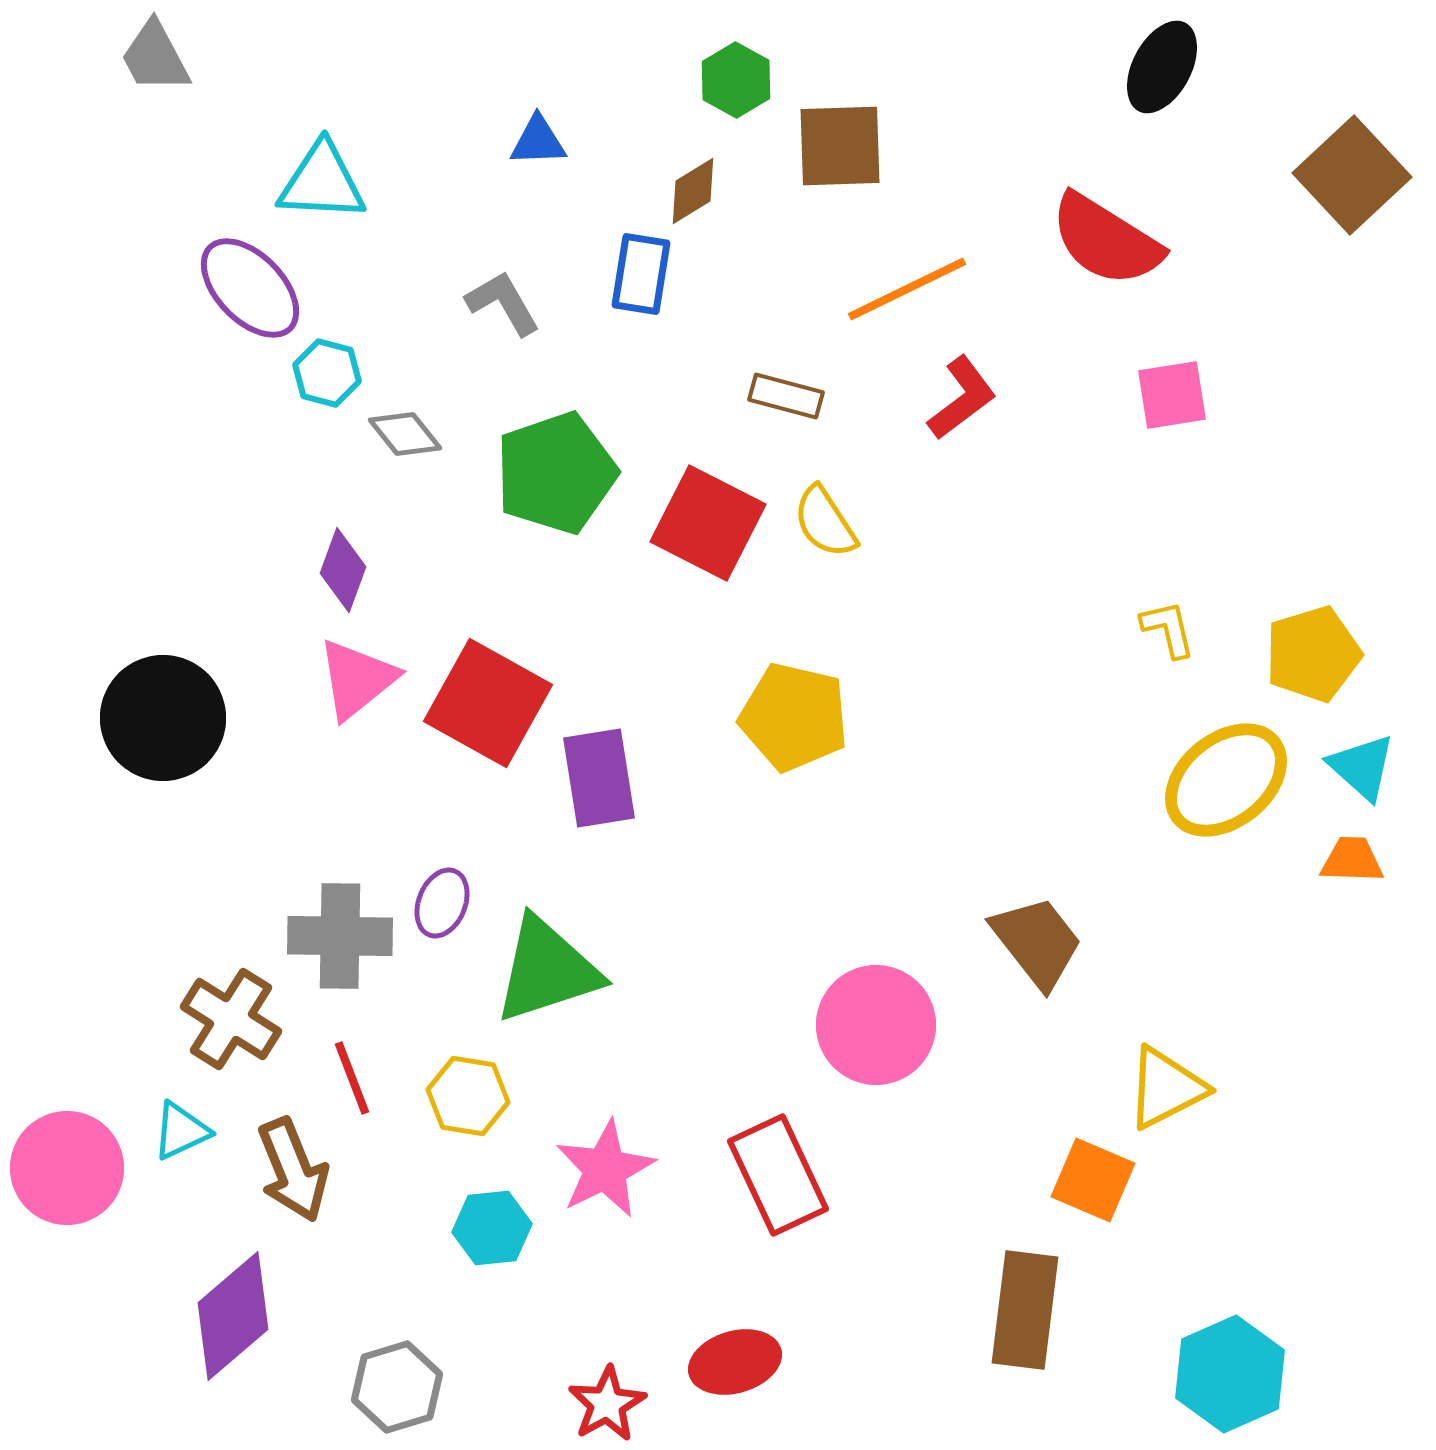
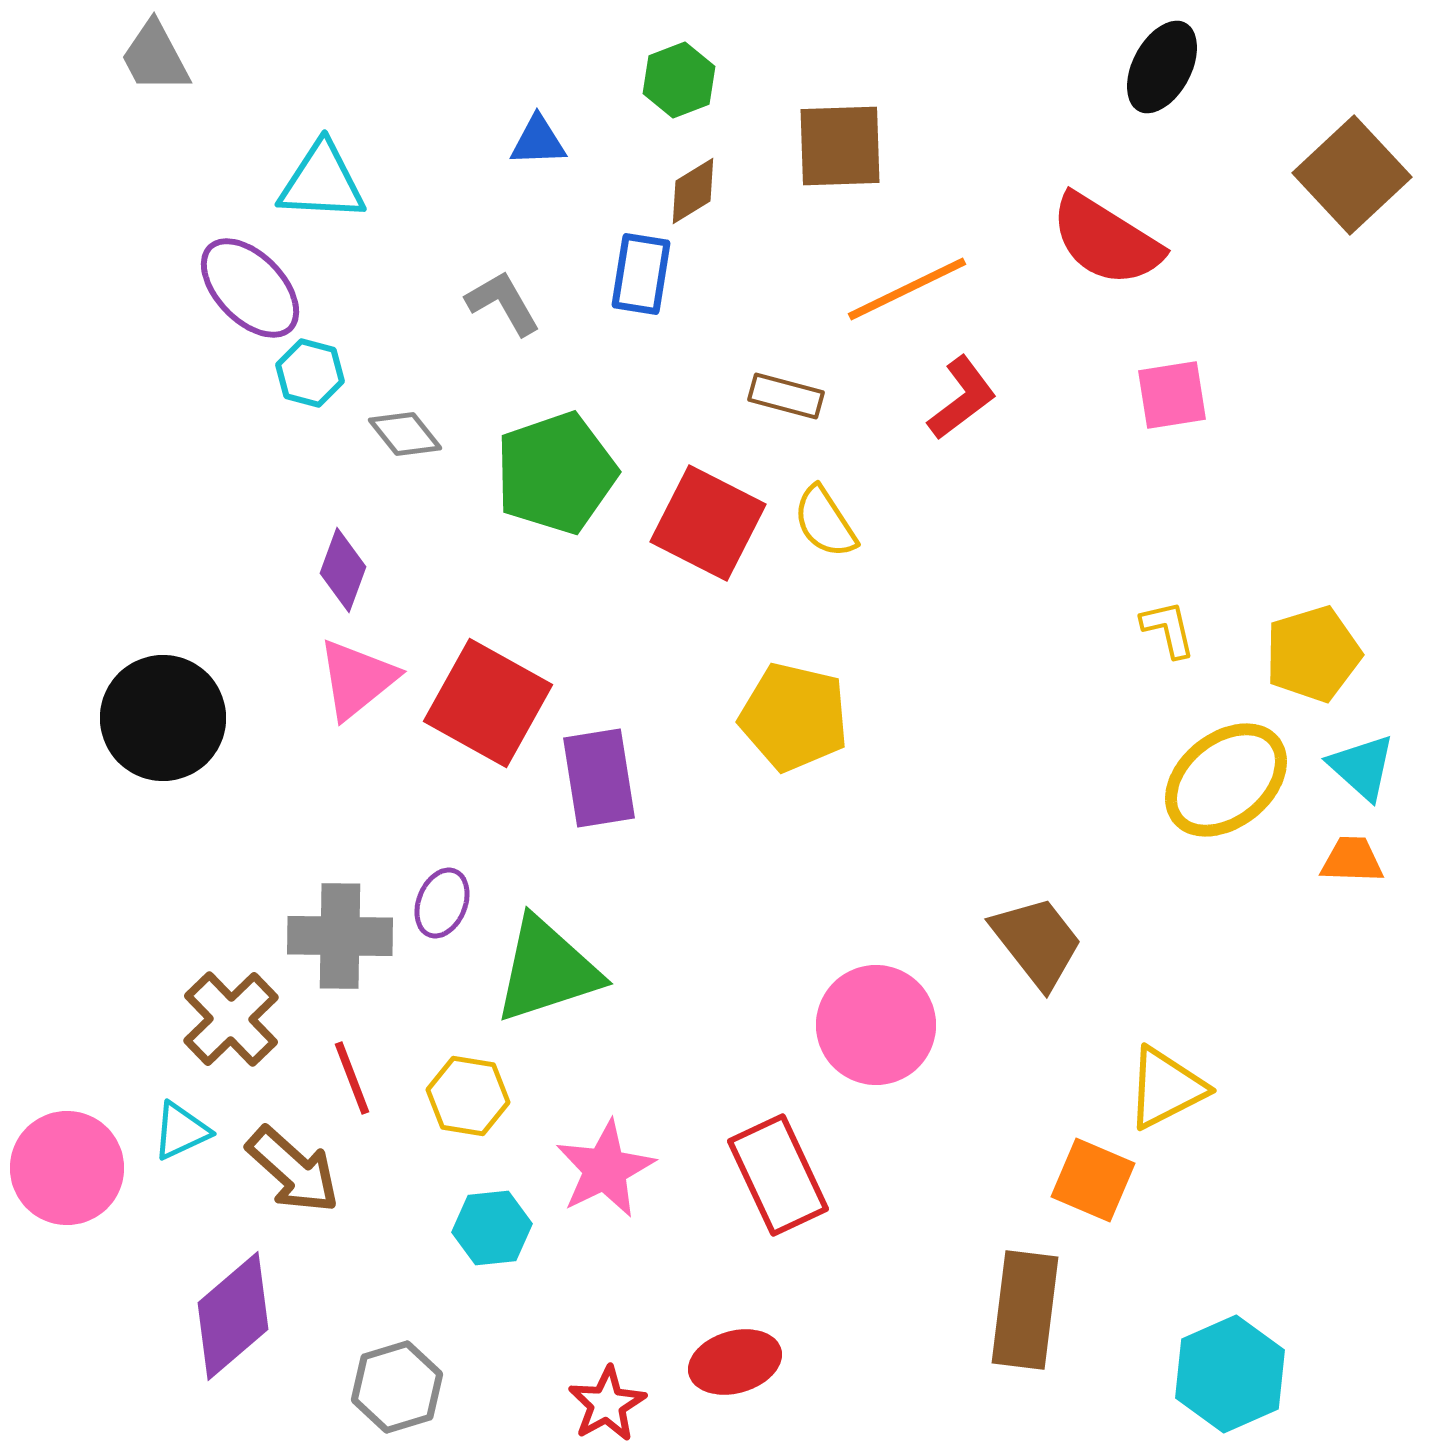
green hexagon at (736, 80): moved 57 px left; rotated 10 degrees clockwise
cyan hexagon at (327, 373): moved 17 px left
brown cross at (231, 1019): rotated 14 degrees clockwise
brown arrow at (293, 1170): rotated 26 degrees counterclockwise
